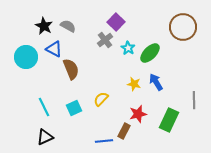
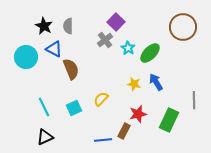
gray semicircle: rotated 119 degrees counterclockwise
blue line: moved 1 px left, 1 px up
